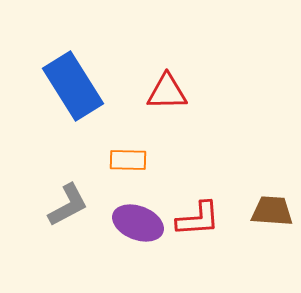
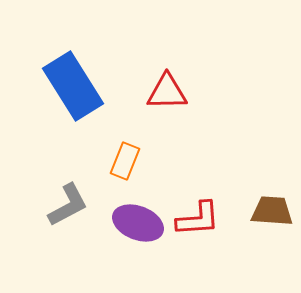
orange rectangle: moved 3 px left, 1 px down; rotated 69 degrees counterclockwise
